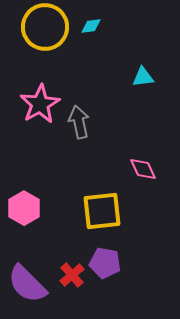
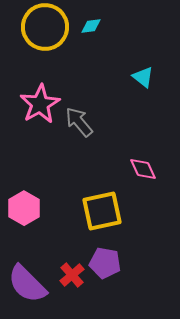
cyan triangle: rotated 45 degrees clockwise
gray arrow: rotated 28 degrees counterclockwise
yellow square: rotated 6 degrees counterclockwise
